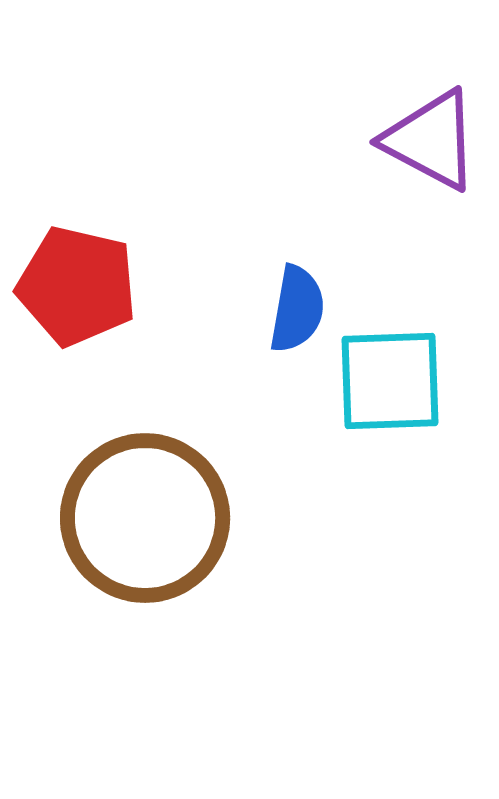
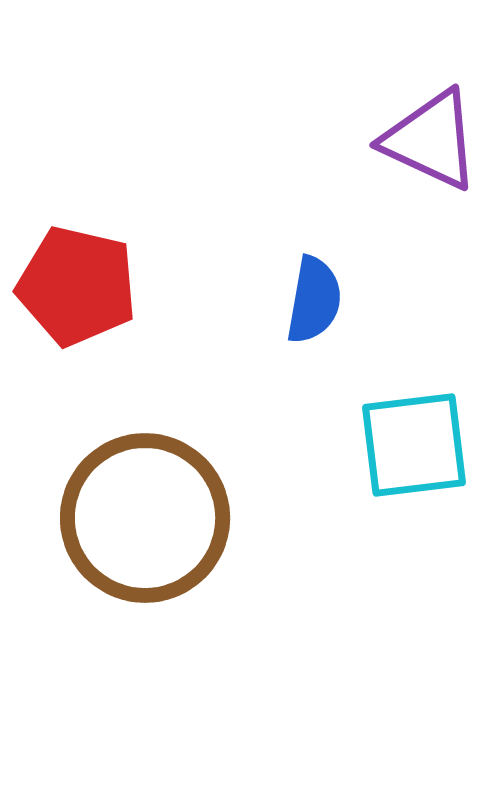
purple triangle: rotated 3 degrees counterclockwise
blue semicircle: moved 17 px right, 9 px up
cyan square: moved 24 px right, 64 px down; rotated 5 degrees counterclockwise
